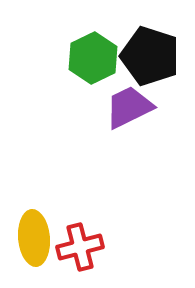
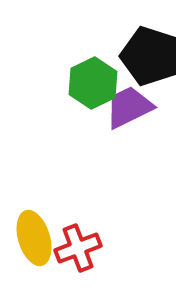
green hexagon: moved 25 px down
yellow ellipse: rotated 12 degrees counterclockwise
red cross: moved 2 px left, 1 px down; rotated 6 degrees counterclockwise
